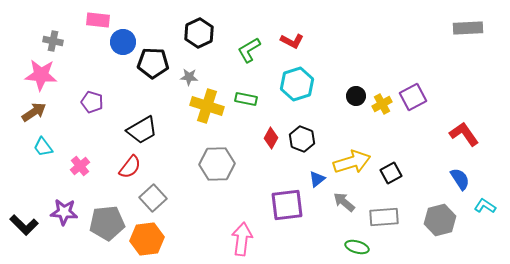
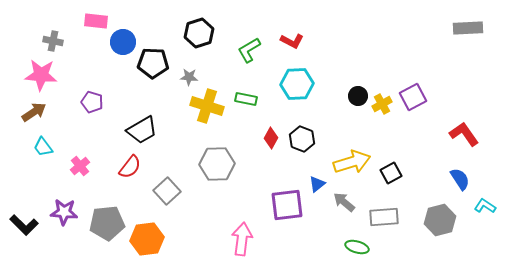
pink rectangle at (98, 20): moved 2 px left, 1 px down
black hexagon at (199, 33): rotated 8 degrees clockwise
cyan hexagon at (297, 84): rotated 16 degrees clockwise
black circle at (356, 96): moved 2 px right
blue triangle at (317, 179): moved 5 px down
gray square at (153, 198): moved 14 px right, 7 px up
